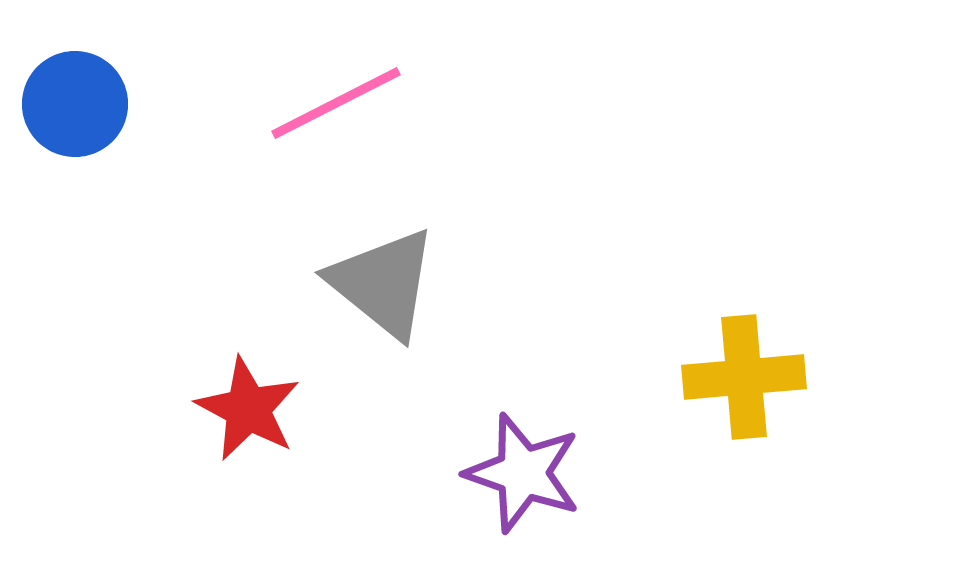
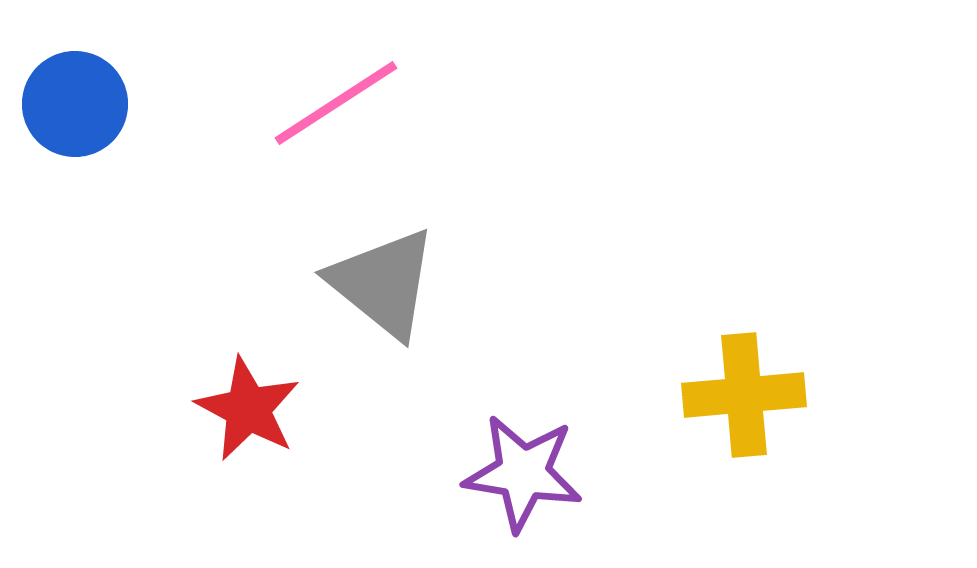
pink line: rotated 6 degrees counterclockwise
yellow cross: moved 18 px down
purple star: rotated 10 degrees counterclockwise
